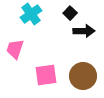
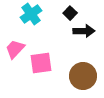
pink trapezoid: rotated 25 degrees clockwise
pink square: moved 5 px left, 12 px up
